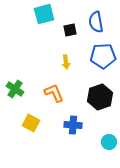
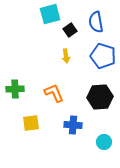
cyan square: moved 6 px right
black square: rotated 24 degrees counterclockwise
blue pentagon: rotated 20 degrees clockwise
yellow arrow: moved 6 px up
green cross: rotated 36 degrees counterclockwise
black hexagon: rotated 15 degrees clockwise
yellow square: rotated 36 degrees counterclockwise
cyan circle: moved 5 px left
